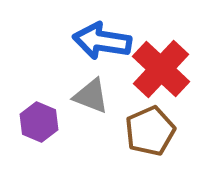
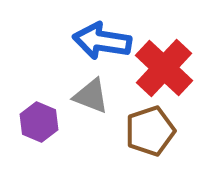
red cross: moved 3 px right, 1 px up
brown pentagon: rotated 6 degrees clockwise
